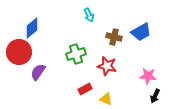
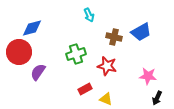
blue diamond: rotated 25 degrees clockwise
black arrow: moved 2 px right, 2 px down
